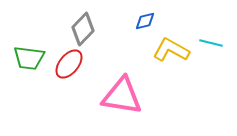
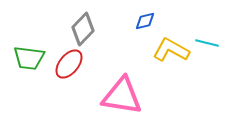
cyan line: moved 4 px left
